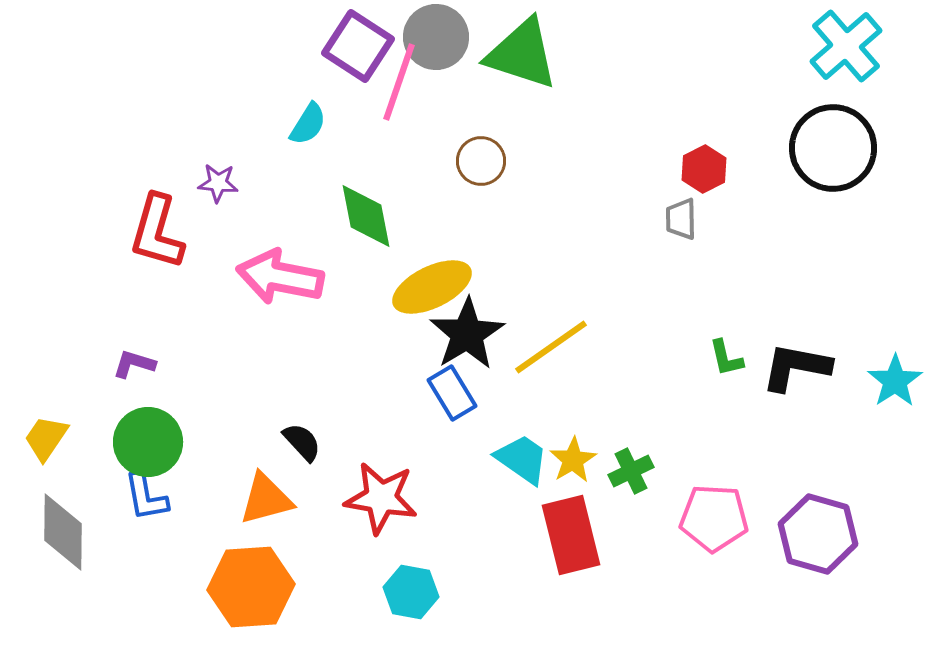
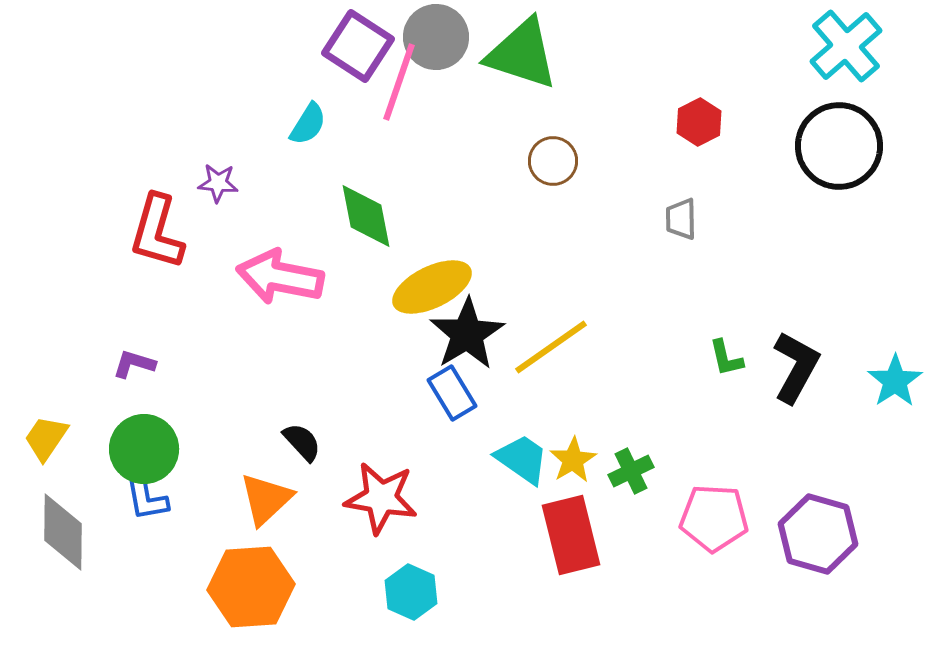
black circle: moved 6 px right, 2 px up
brown circle: moved 72 px right
red hexagon: moved 5 px left, 47 px up
black L-shape: rotated 108 degrees clockwise
green circle: moved 4 px left, 7 px down
orange triangle: rotated 28 degrees counterclockwise
cyan hexagon: rotated 14 degrees clockwise
